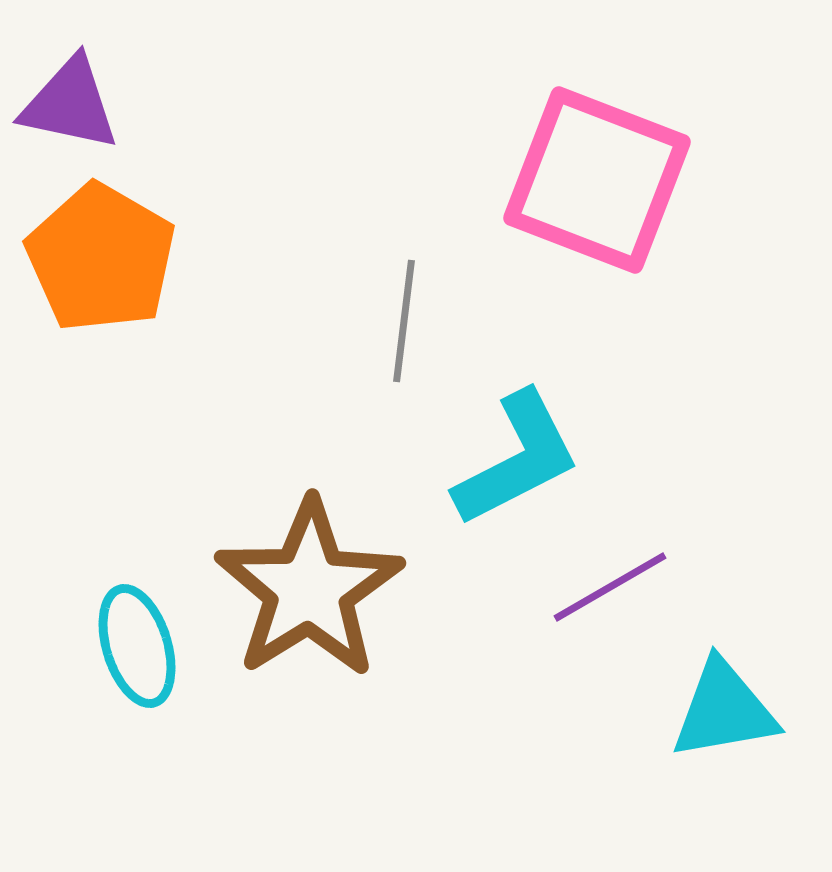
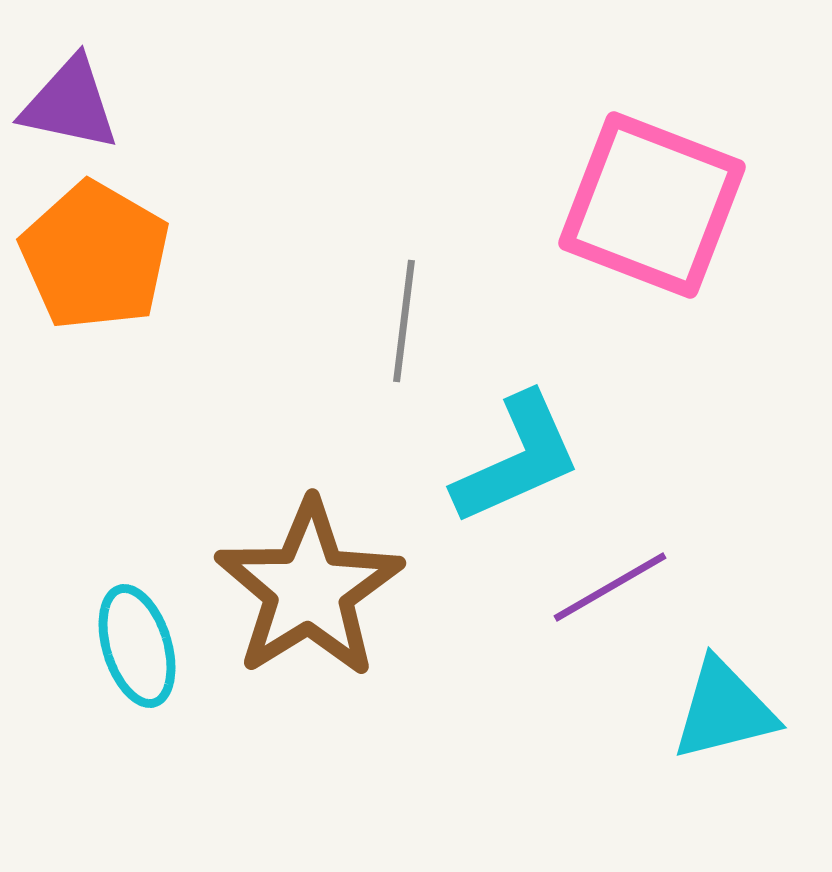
pink square: moved 55 px right, 25 px down
orange pentagon: moved 6 px left, 2 px up
cyan L-shape: rotated 3 degrees clockwise
cyan triangle: rotated 4 degrees counterclockwise
